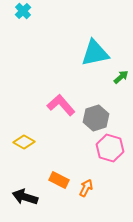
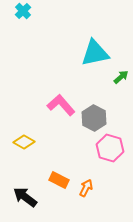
gray hexagon: moved 2 px left; rotated 15 degrees counterclockwise
black arrow: rotated 20 degrees clockwise
